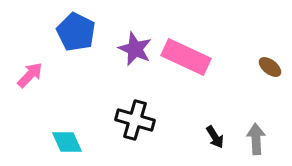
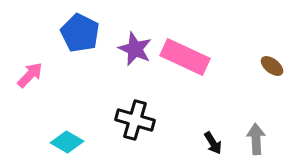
blue pentagon: moved 4 px right, 1 px down
pink rectangle: moved 1 px left
brown ellipse: moved 2 px right, 1 px up
black arrow: moved 2 px left, 6 px down
cyan diamond: rotated 36 degrees counterclockwise
